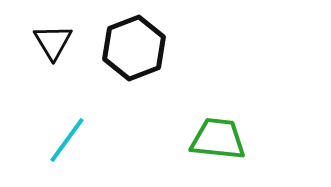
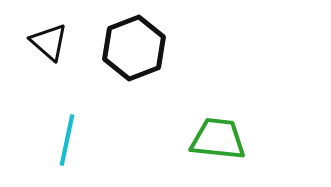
black triangle: moved 4 px left; rotated 18 degrees counterclockwise
cyan line: rotated 24 degrees counterclockwise
